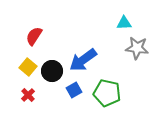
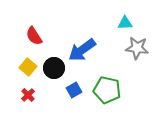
cyan triangle: moved 1 px right
red semicircle: rotated 66 degrees counterclockwise
blue arrow: moved 1 px left, 10 px up
black circle: moved 2 px right, 3 px up
green pentagon: moved 3 px up
